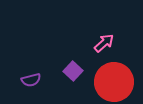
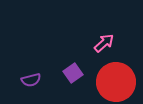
purple square: moved 2 px down; rotated 12 degrees clockwise
red circle: moved 2 px right
